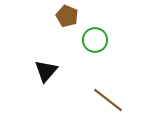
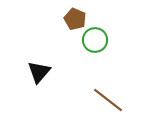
brown pentagon: moved 8 px right, 3 px down
black triangle: moved 7 px left, 1 px down
